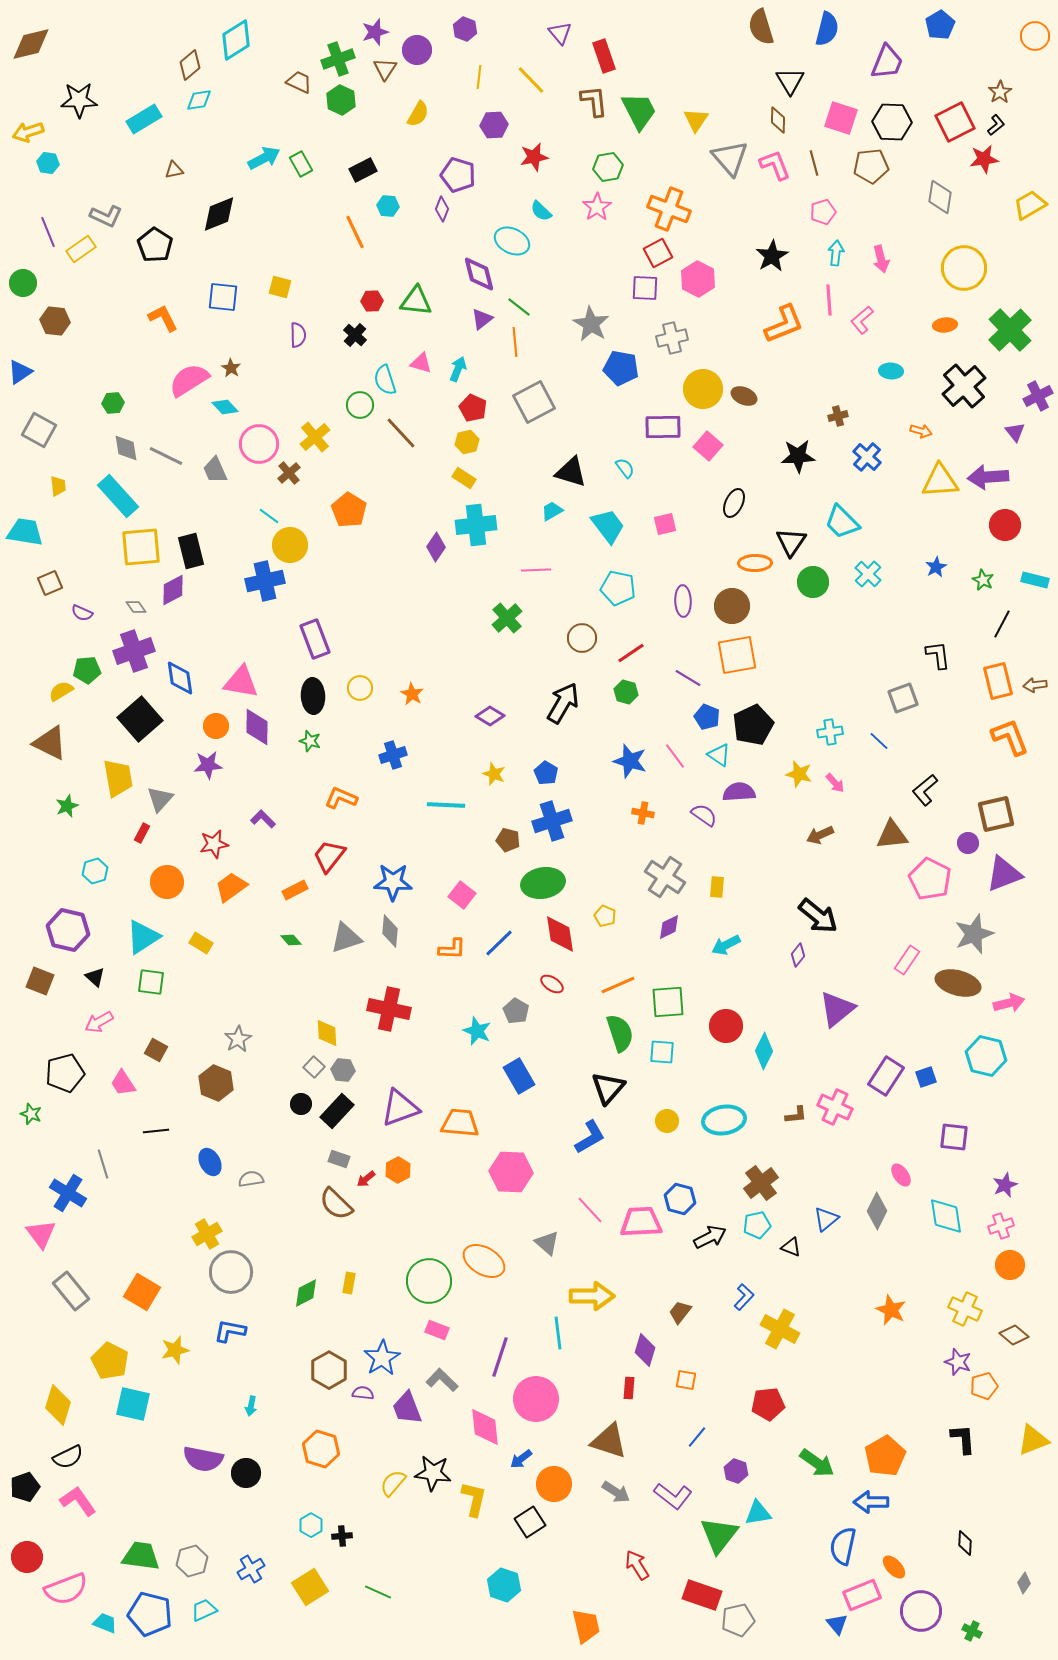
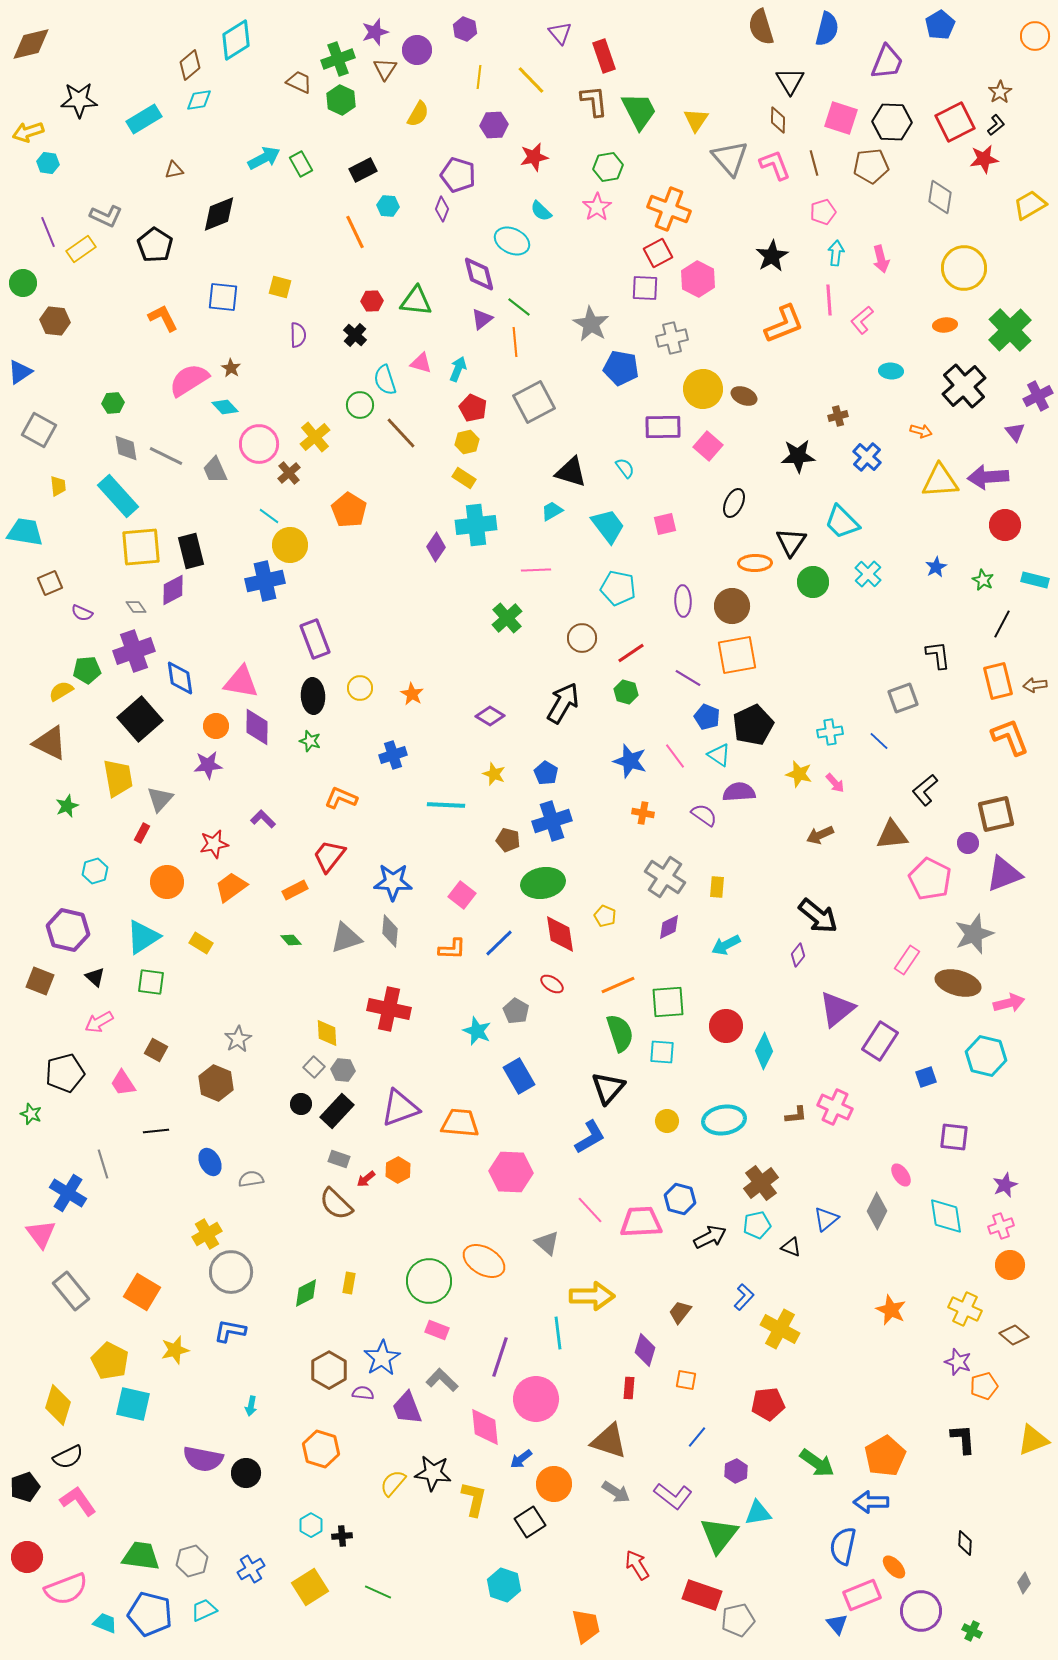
purple rectangle at (886, 1076): moved 6 px left, 35 px up
purple hexagon at (736, 1471): rotated 15 degrees clockwise
